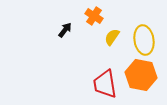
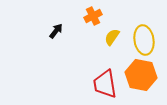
orange cross: moved 1 px left; rotated 30 degrees clockwise
black arrow: moved 9 px left, 1 px down
